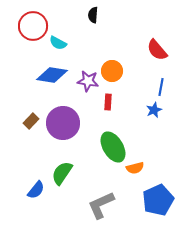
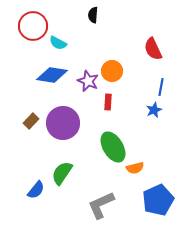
red semicircle: moved 4 px left, 1 px up; rotated 15 degrees clockwise
purple star: rotated 15 degrees clockwise
